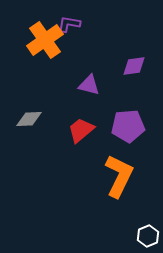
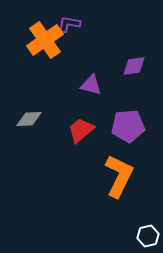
purple triangle: moved 2 px right
white hexagon: rotated 10 degrees clockwise
